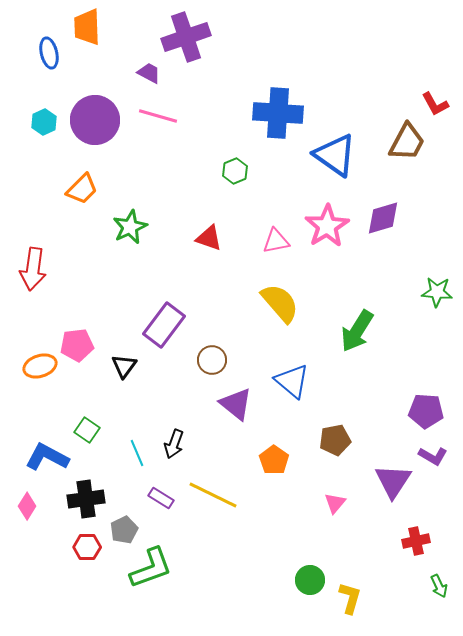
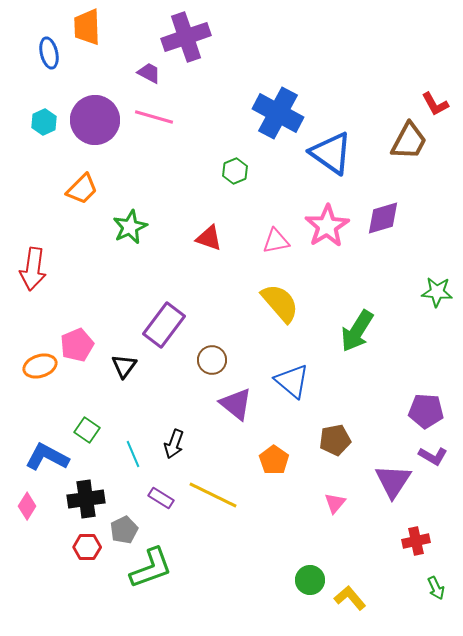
blue cross at (278, 113): rotated 24 degrees clockwise
pink line at (158, 116): moved 4 px left, 1 px down
brown trapezoid at (407, 142): moved 2 px right, 1 px up
blue triangle at (335, 155): moved 4 px left, 2 px up
pink pentagon at (77, 345): rotated 16 degrees counterclockwise
cyan line at (137, 453): moved 4 px left, 1 px down
green arrow at (439, 586): moved 3 px left, 2 px down
yellow L-shape at (350, 598): rotated 56 degrees counterclockwise
